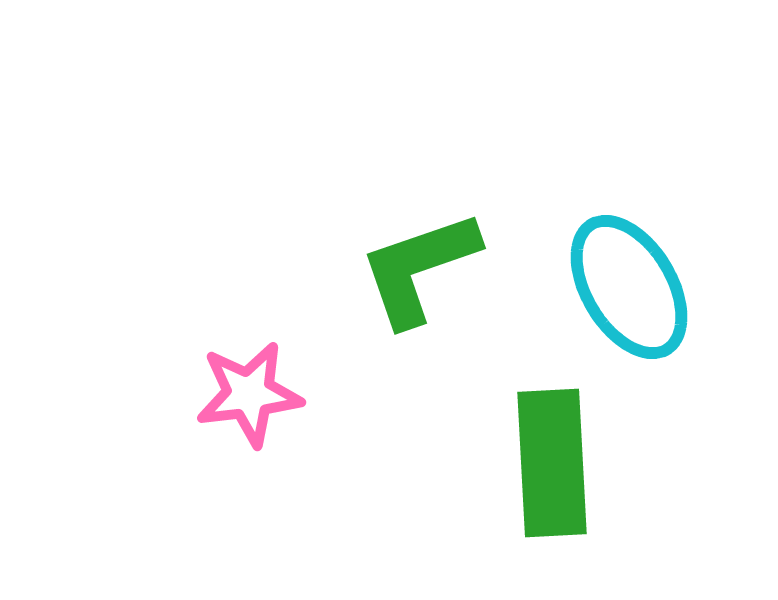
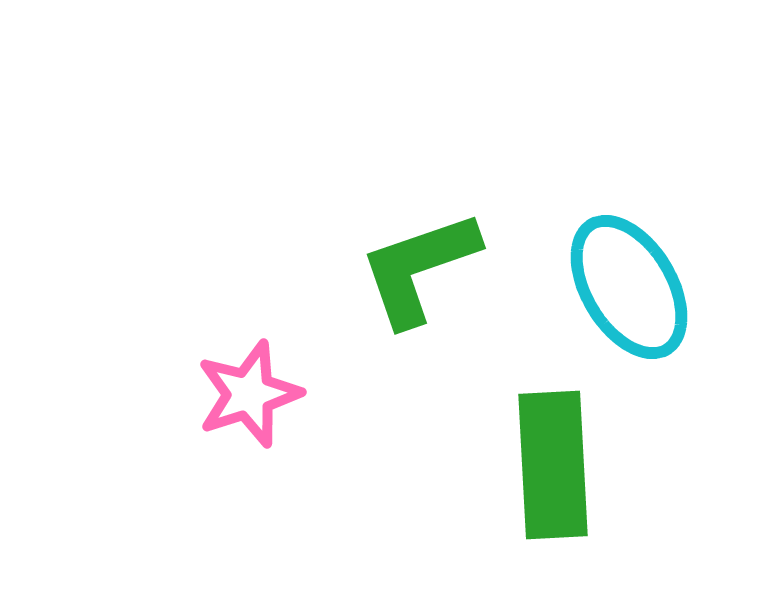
pink star: rotated 11 degrees counterclockwise
green rectangle: moved 1 px right, 2 px down
